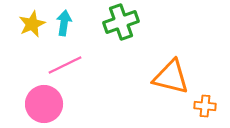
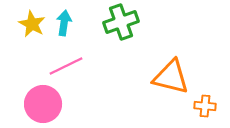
yellow star: rotated 20 degrees counterclockwise
pink line: moved 1 px right, 1 px down
pink circle: moved 1 px left
